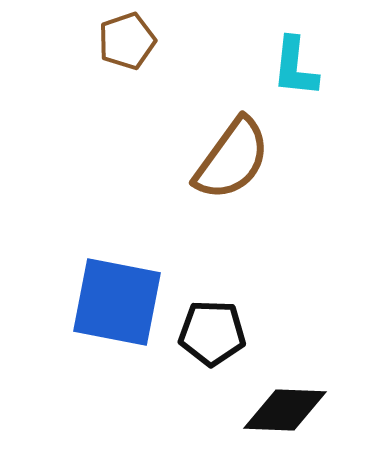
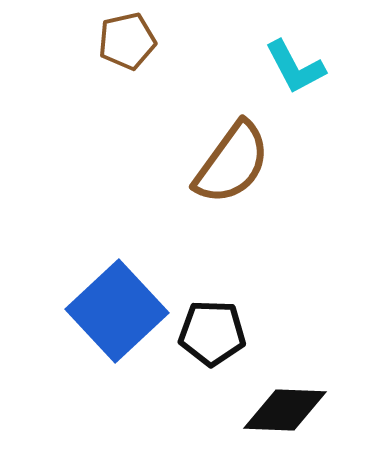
brown pentagon: rotated 6 degrees clockwise
cyan L-shape: rotated 34 degrees counterclockwise
brown semicircle: moved 4 px down
blue square: moved 9 px down; rotated 36 degrees clockwise
